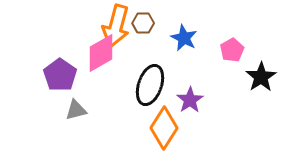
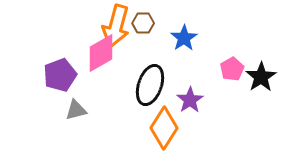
blue star: rotated 12 degrees clockwise
pink pentagon: moved 19 px down
purple pentagon: rotated 16 degrees clockwise
